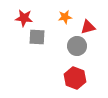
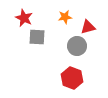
red star: rotated 18 degrees clockwise
red hexagon: moved 3 px left
